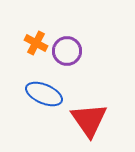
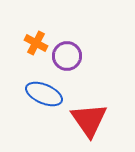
purple circle: moved 5 px down
